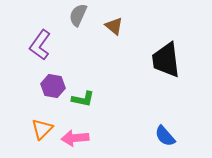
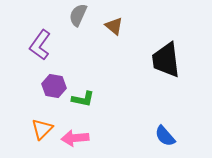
purple hexagon: moved 1 px right
